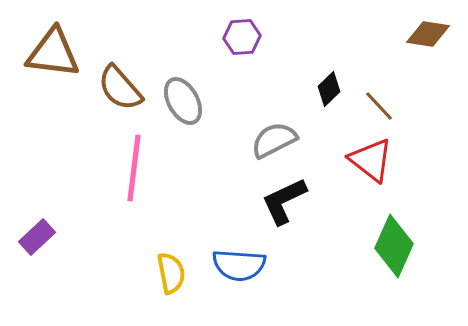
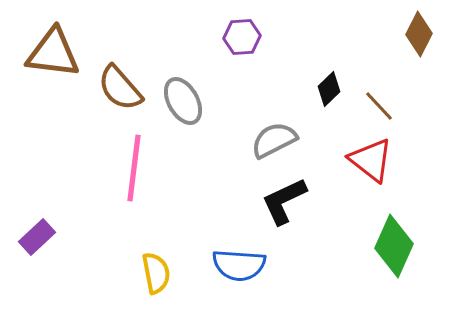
brown diamond: moved 9 px left; rotated 72 degrees counterclockwise
yellow semicircle: moved 15 px left
